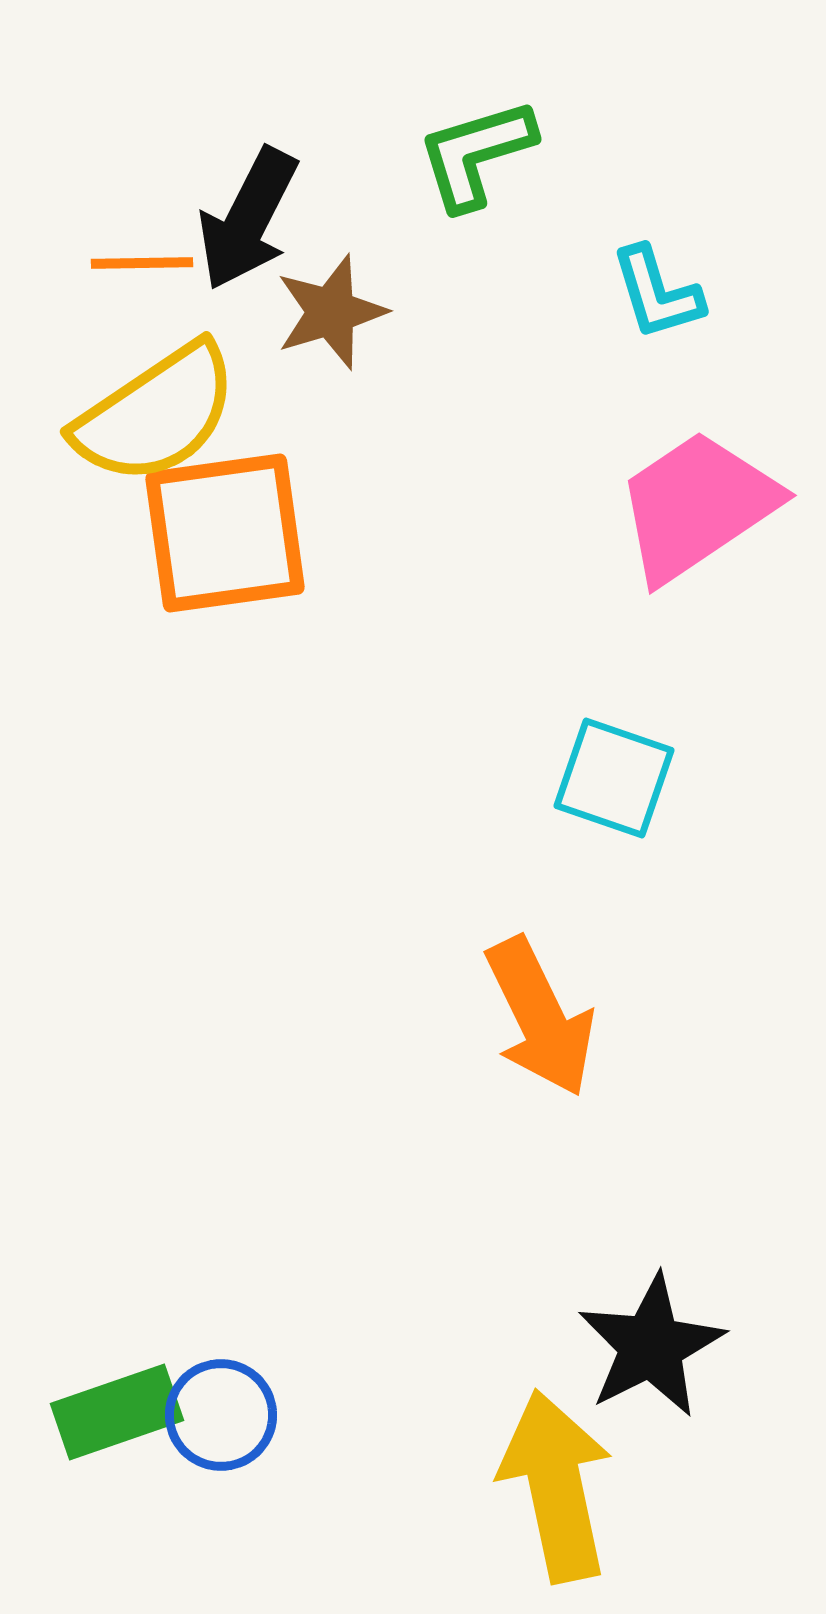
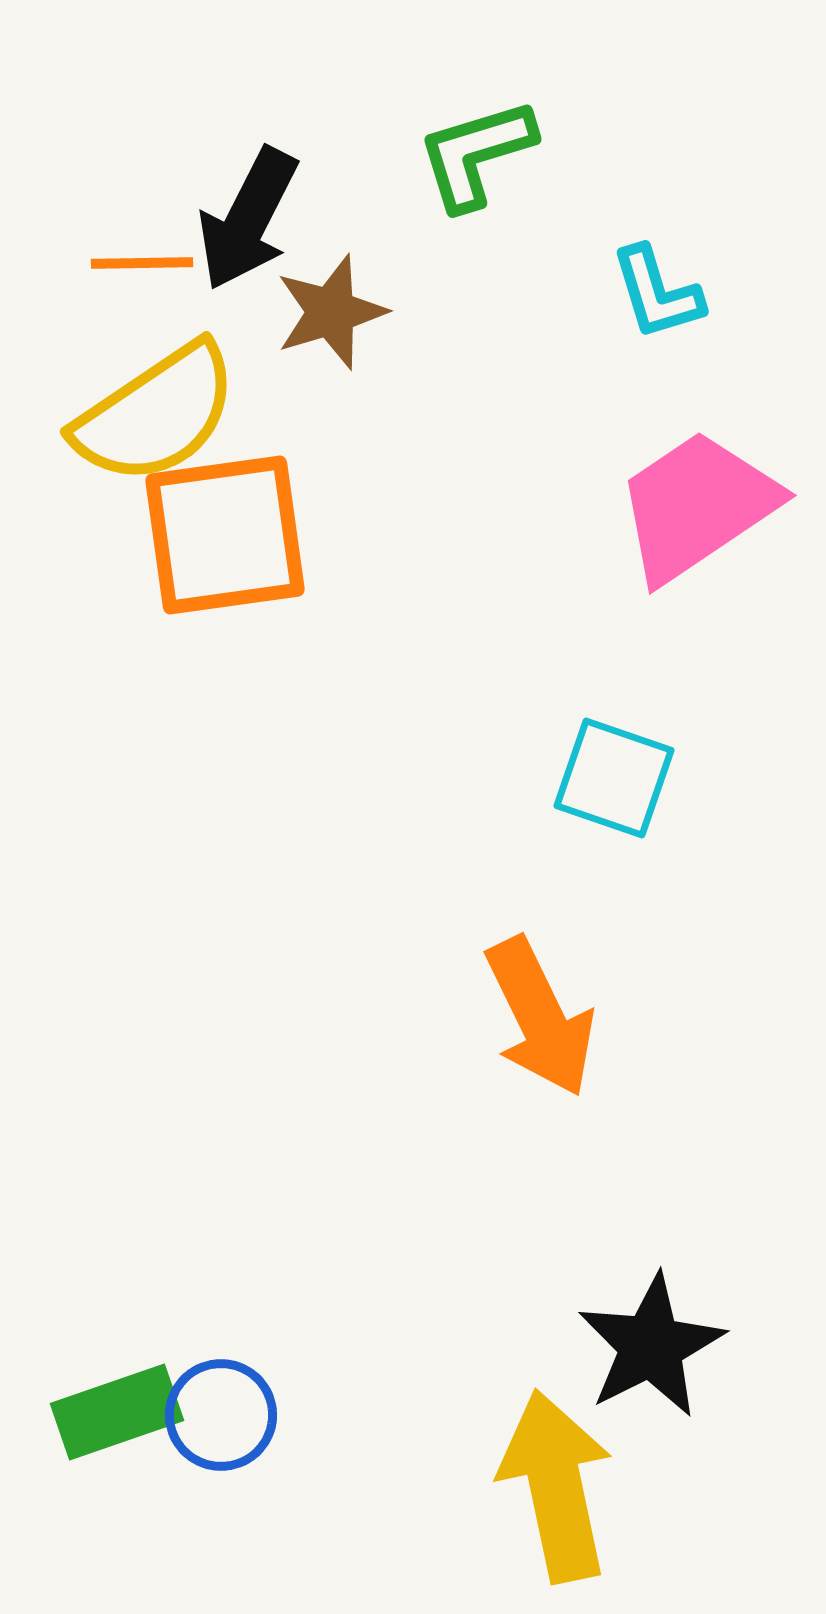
orange square: moved 2 px down
